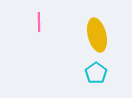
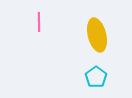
cyan pentagon: moved 4 px down
